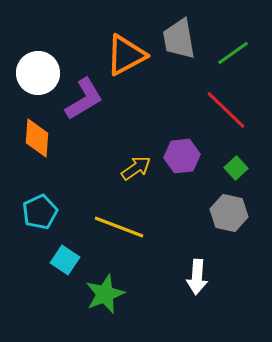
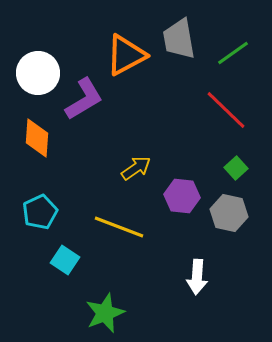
purple hexagon: moved 40 px down; rotated 12 degrees clockwise
green star: moved 19 px down
